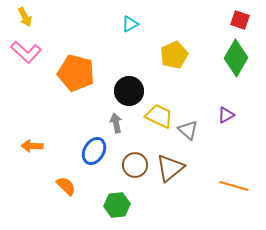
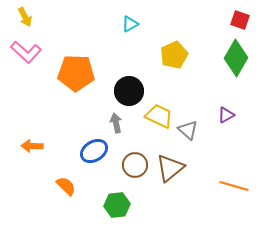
orange pentagon: rotated 12 degrees counterclockwise
blue ellipse: rotated 28 degrees clockwise
